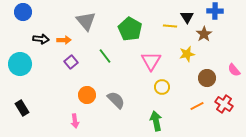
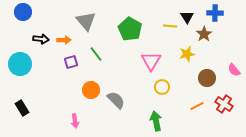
blue cross: moved 2 px down
green line: moved 9 px left, 2 px up
purple square: rotated 24 degrees clockwise
orange circle: moved 4 px right, 5 px up
